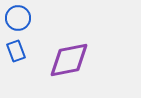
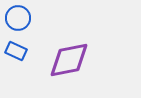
blue rectangle: rotated 45 degrees counterclockwise
